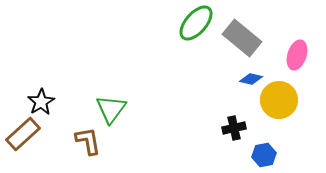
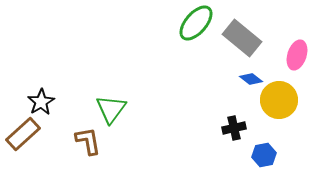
blue diamond: rotated 25 degrees clockwise
